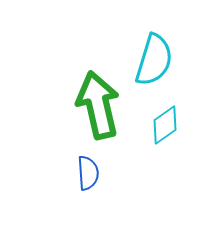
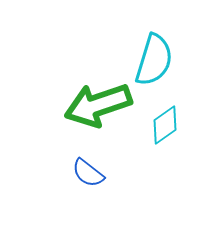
green arrow: rotated 96 degrees counterclockwise
blue semicircle: rotated 132 degrees clockwise
